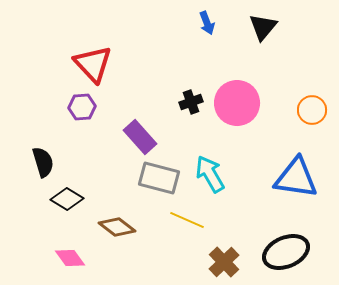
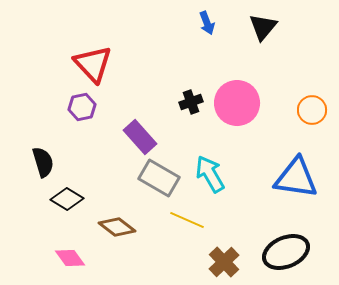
purple hexagon: rotated 8 degrees counterclockwise
gray rectangle: rotated 15 degrees clockwise
